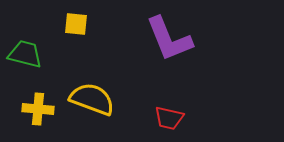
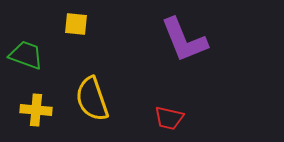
purple L-shape: moved 15 px right, 1 px down
green trapezoid: moved 1 px right, 1 px down; rotated 6 degrees clockwise
yellow semicircle: rotated 129 degrees counterclockwise
yellow cross: moved 2 px left, 1 px down
